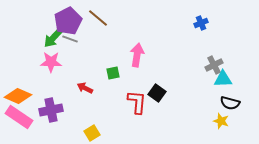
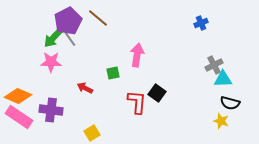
gray line: rotated 35 degrees clockwise
purple cross: rotated 20 degrees clockwise
